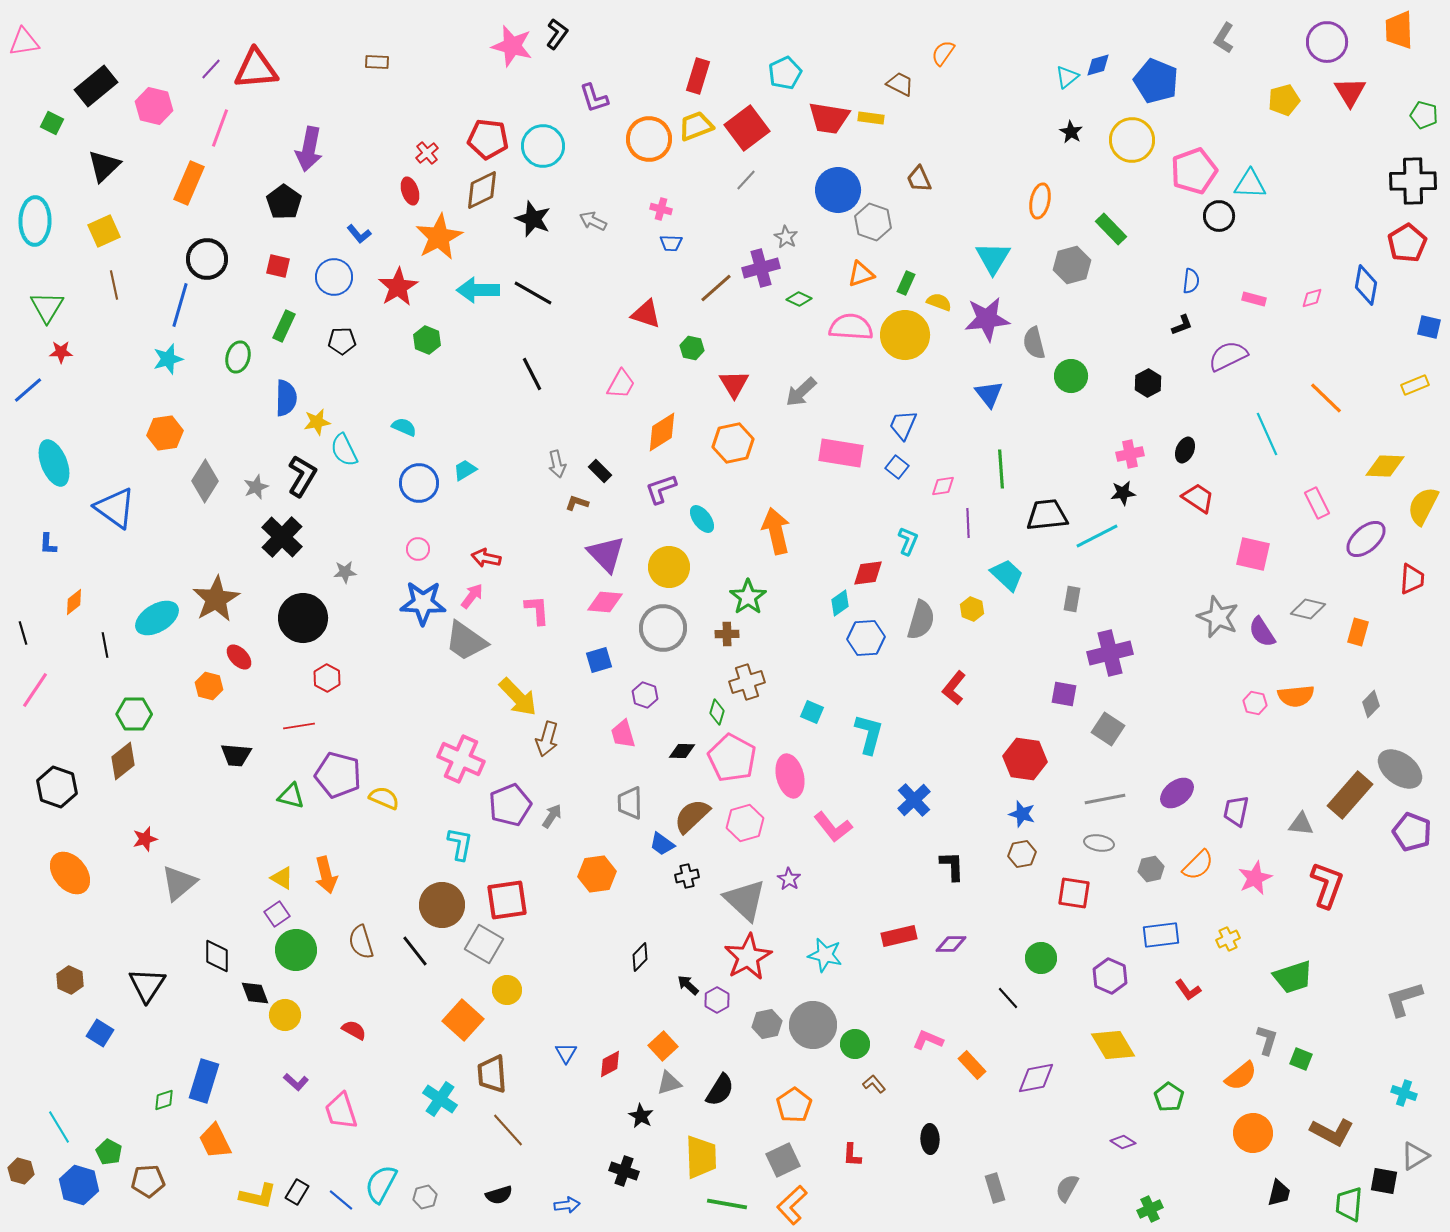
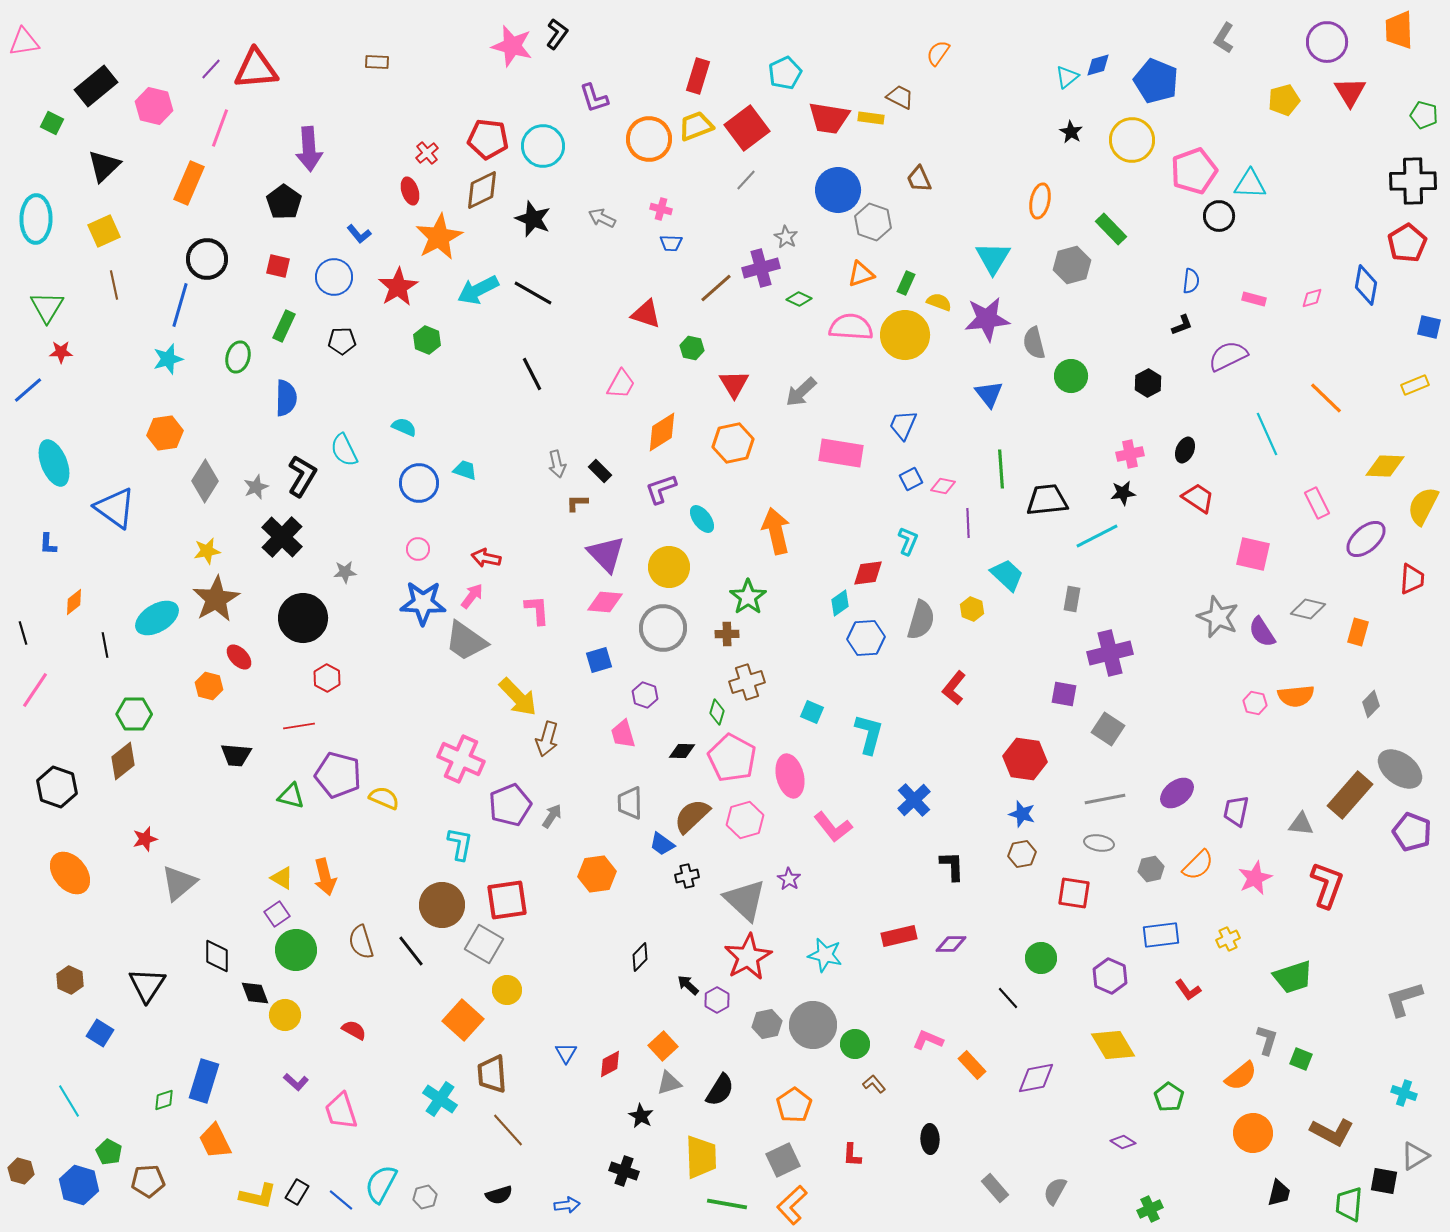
orange semicircle at (943, 53): moved 5 px left
brown trapezoid at (900, 84): moved 13 px down
purple arrow at (309, 149): rotated 15 degrees counterclockwise
cyan ellipse at (35, 221): moved 1 px right, 2 px up
gray arrow at (593, 221): moved 9 px right, 3 px up
cyan arrow at (478, 290): rotated 27 degrees counterclockwise
yellow star at (317, 422): moved 110 px left, 129 px down
blue square at (897, 467): moved 14 px right, 12 px down; rotated 25 degrees clockwise
cyan trapezoid at (465, 470): rotated 50 degrees clockwise
pink diamond at (943, 486): rotated 20 degrees clockwise
brown L-shape at (577, 503): rotated 20 degrees counterclockwise
black trapezoid at (1047, 515): moved 15 px up
pink hexagon at (745, 823): moved 3 px up
orange arrow at (326, 875): moved 1 px left, 2 px down
black line at (415, 951): moved 4 px left
cyan line at (59, 1127): moved 10 px right, 26 px up
gray rectangle at (995, 1188): rotated 24 degrees counterclockwise
gray semicircle at (1067, 1188): moved 12 px left, 3 px down
